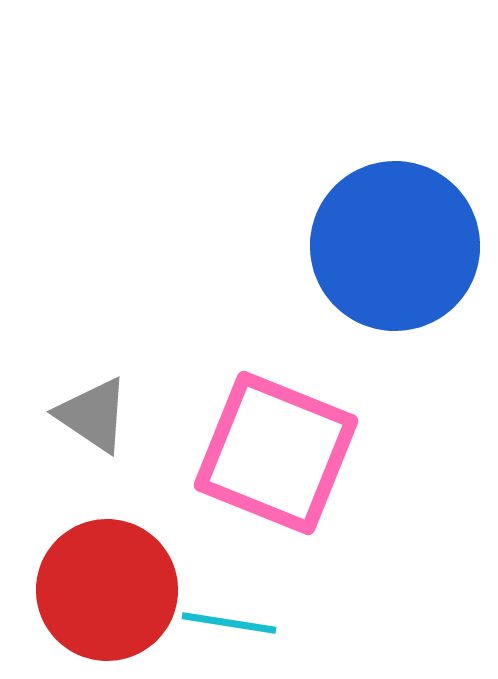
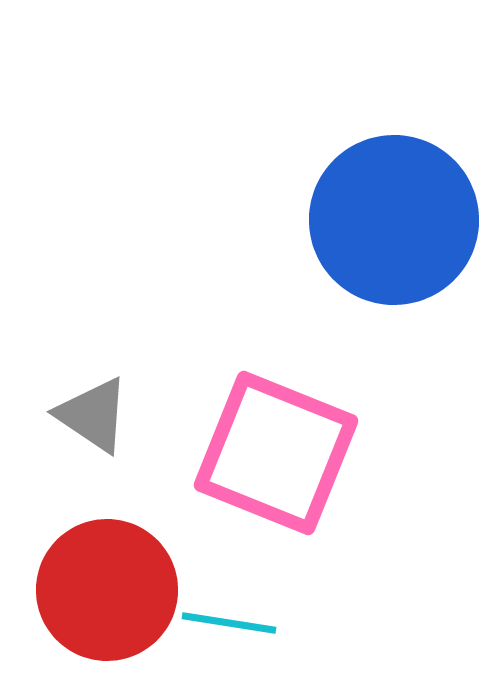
blue circle: moved 1 px left, 26 px up
